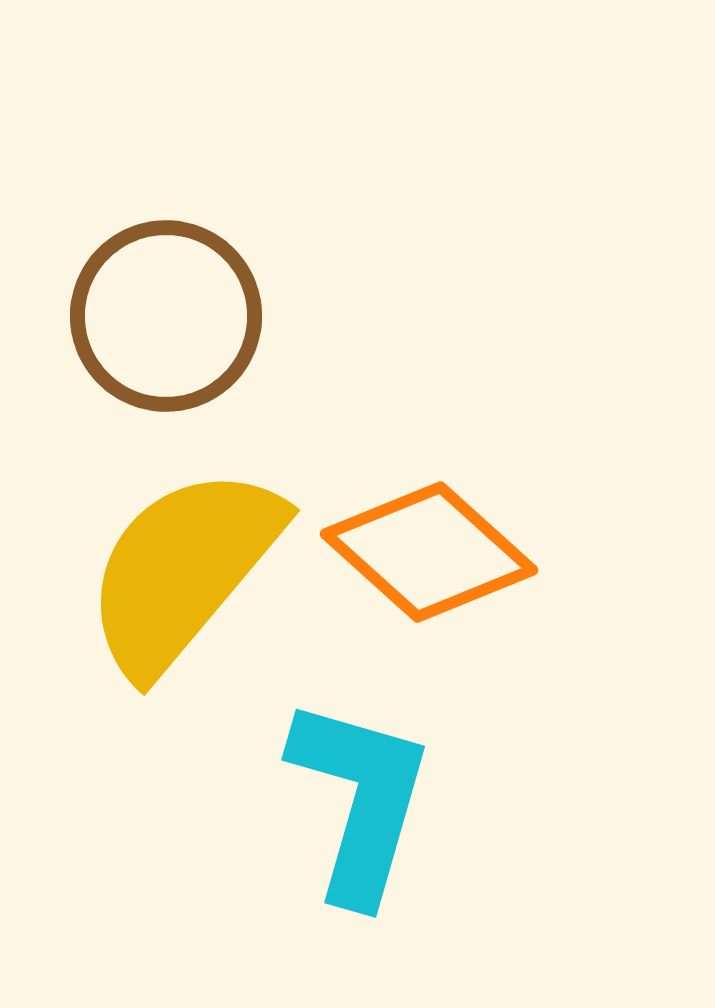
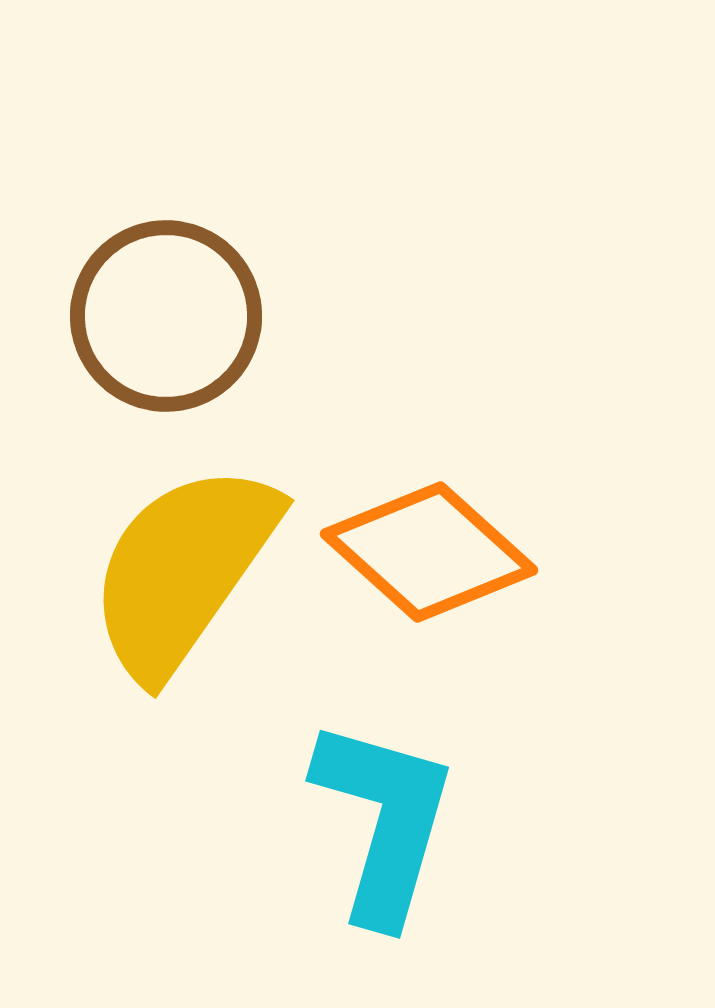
yellow semicircle: rotated 5 degrees counterclockwise
cyan L-shape: moved 24 px right, 21 px down
